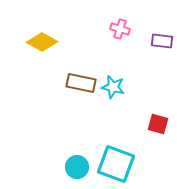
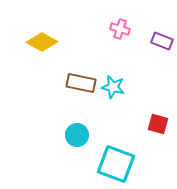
purple rectangle: rotated 15 degrees clockwise
cyan circle: moved 32 px up
